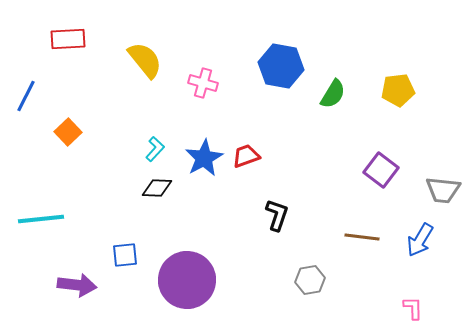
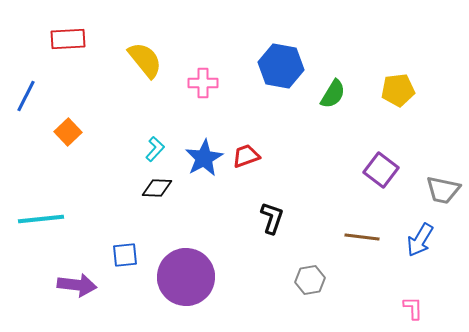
pink cross: rotated 16 degrees counterclockwise
gray trapezoid: rotated 6 degrees clockwise
black L-shape: moved 5 px left, 3 px down
purple circle: moved 1 px left, 3 px up
